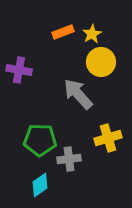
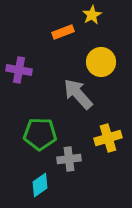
yellow star: moved 19 px up
green pentagon: moved 6 px up
